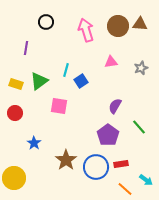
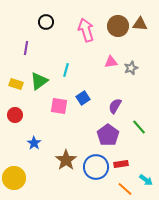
gray star: moved 10 px left
blue square: moved 2 px right, 17 px down
red circle: moved 2 px down
